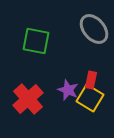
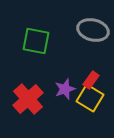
gray ellipse: moved 1 px left, 1 px down; rotated 36 degrees counterclockwise
red rectangle: rotated 24 degrees clockwise
purple star: moved 3 px left, 1 px up; rotated 30 degrees clockwise
